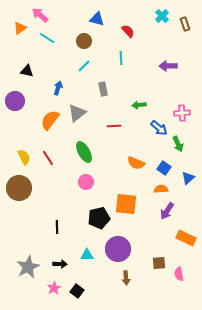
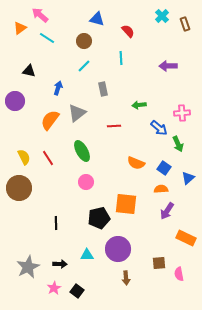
black triangle at (27, 71): moved 2 px right
green ellipse at (84, 152): moved 2 px left, 1 px up
black line at (57, 227): moved 1 px left, 4 px up
